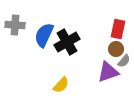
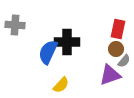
blue semicircle: moved 4 px right, 17 px down
black cross: rotated 30 degrees clockwise
purple triangle: moved 2 px right, 3 px down
